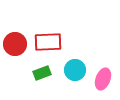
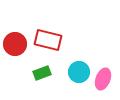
red rectangle: moved 2 px up; rotated 16 degrees clockwise
cyan circle: moved 4 px right, 2 px down
